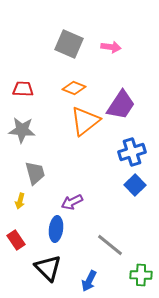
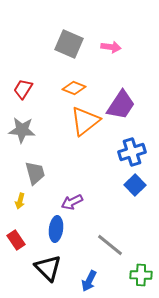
red trapezoid: rotated 60 degrees counterclockwise
